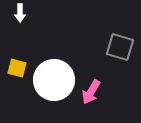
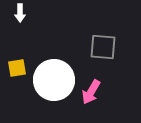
gray square: moved 17 px left; rotated 12 degrees counterclockwise
yellow square: rotated 24 degrees counterclockwise
